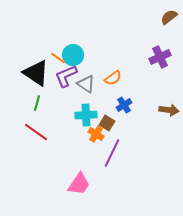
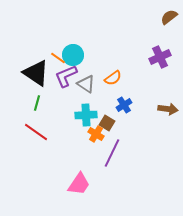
brown arrow: moved 1 px left, 1 px up
